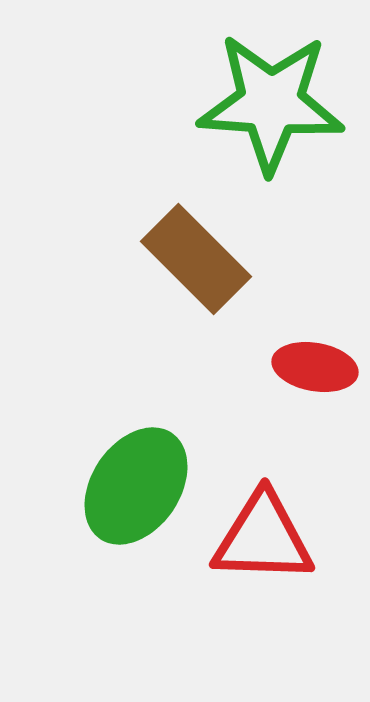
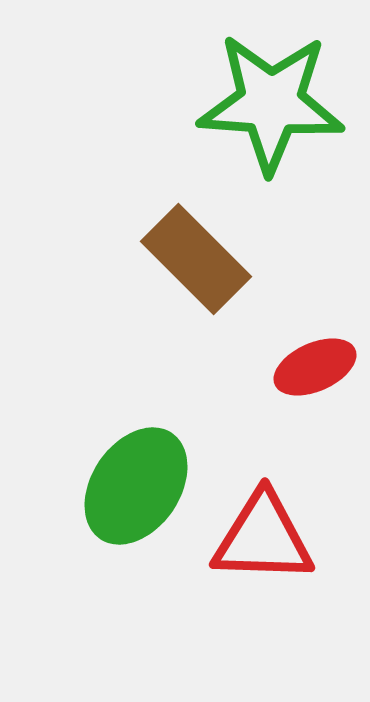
red ellipse: rotated 34 degrees counterclockwise
